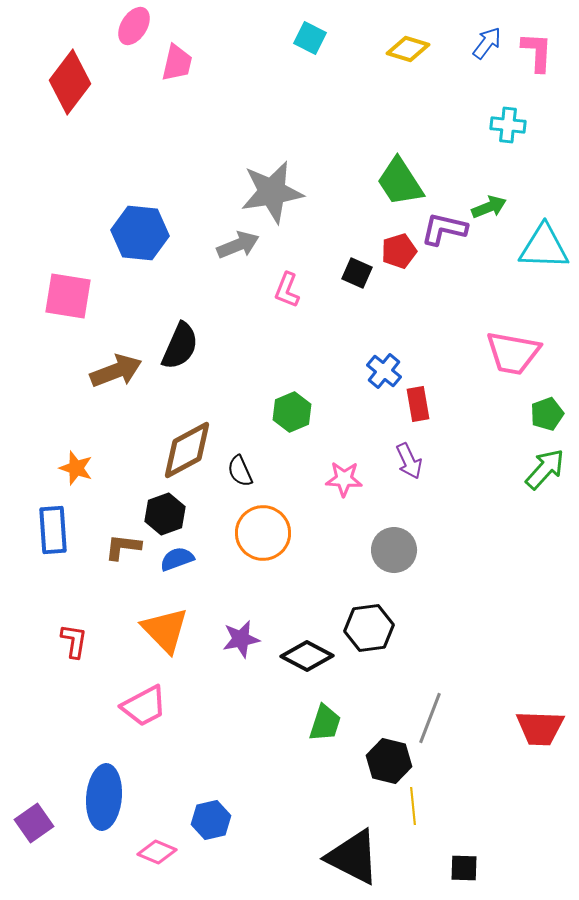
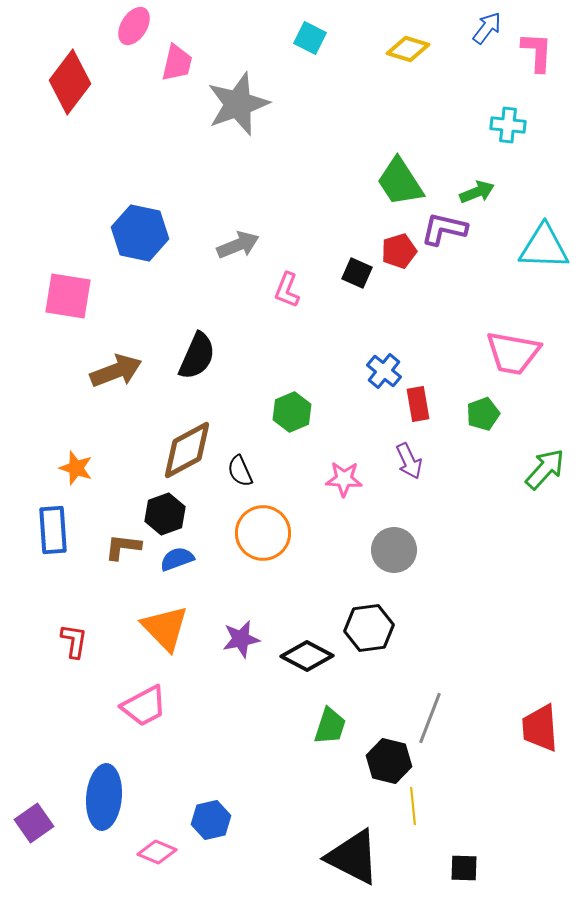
blue arrow at (487, 43): moved 15 px up
gray star at (272, 192): moved 34 px left, 88 px up; rotated 10 degrees counterclockwise
green arrow at (489, 207): moved 12 px left, 15 px up
blue hexagon at (140, 233): rotated 6 degrees clockwise
black semicircle at (180, 346): moved 17 px right, 10 px down
green pentagon at (547, 414): moved 64 px left
orange triangle at (165, 630): moved 2 px up
green trapezoid at (325, 723): moved 5 px right, 3 px down
red trapezoid at (540, 728): rotated 84 degrees clockwise
